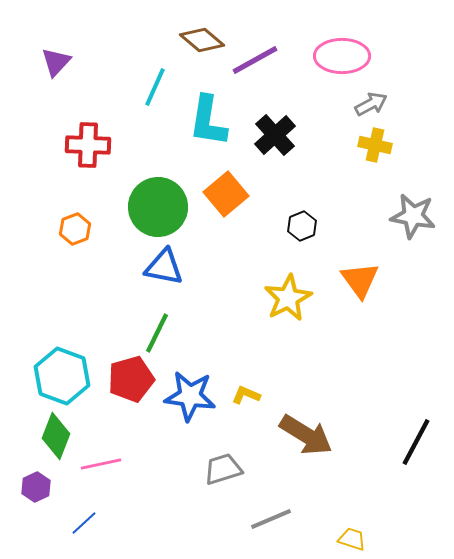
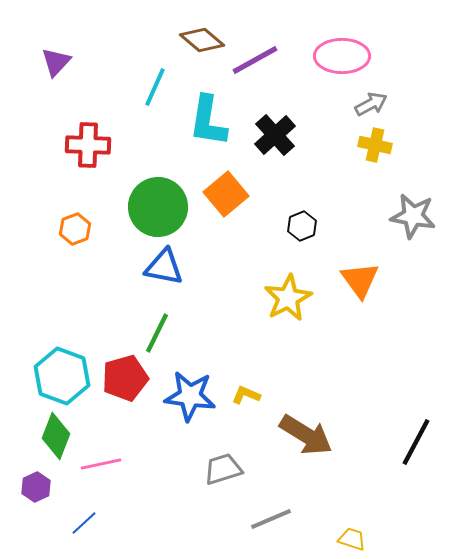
red pentagon: moved 6 px left, 1 px up
